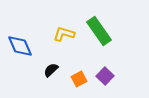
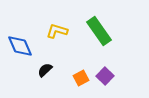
yellow L-shape: moved 7 px left, 3 px up
black semicircle: moved 6 px left
orange square: moved 2 px right, 1 px up
